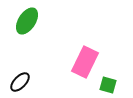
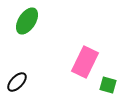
black ellipse: moved 3 px left
